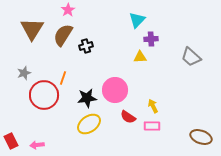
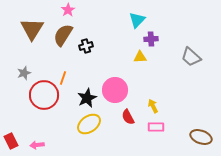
black star: rotated 18 degrees counterclockwise
red semicircle: rotated 28 degrees clockwise
pink rectangle: moved 4 px right, 1 px down
